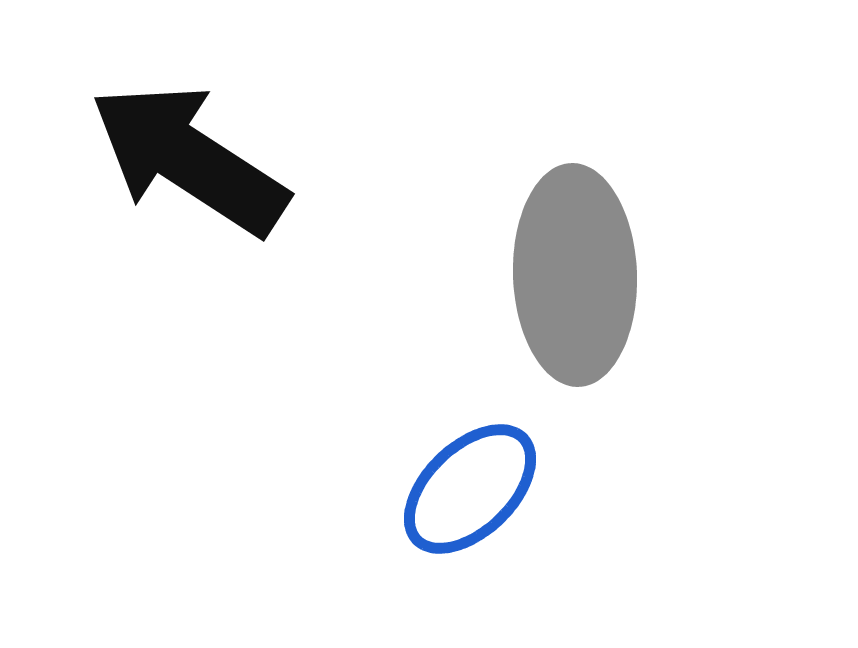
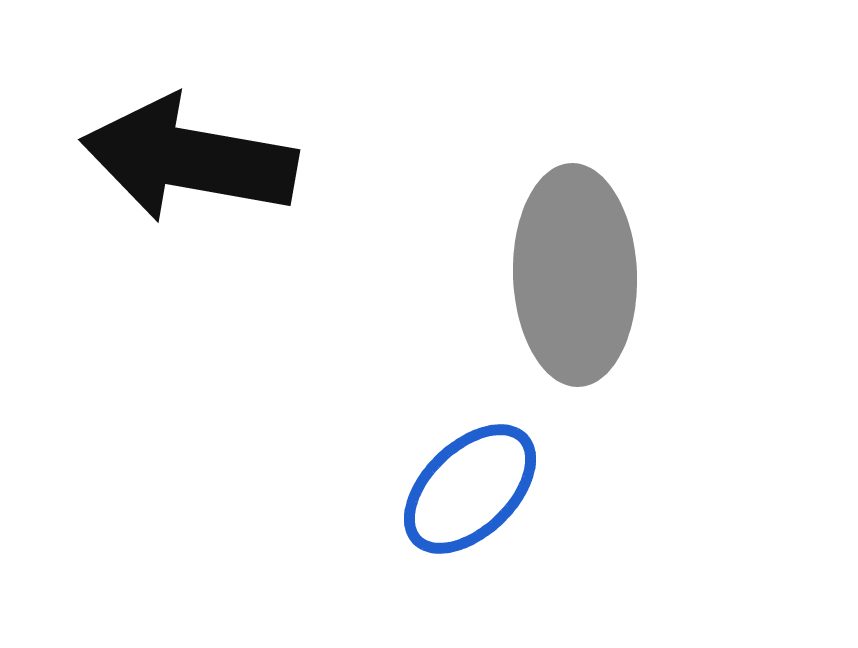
black arrow: rotated 23 degrees counterclockwise
